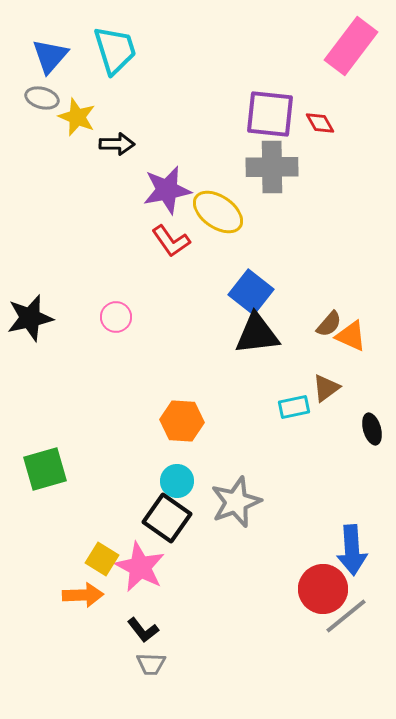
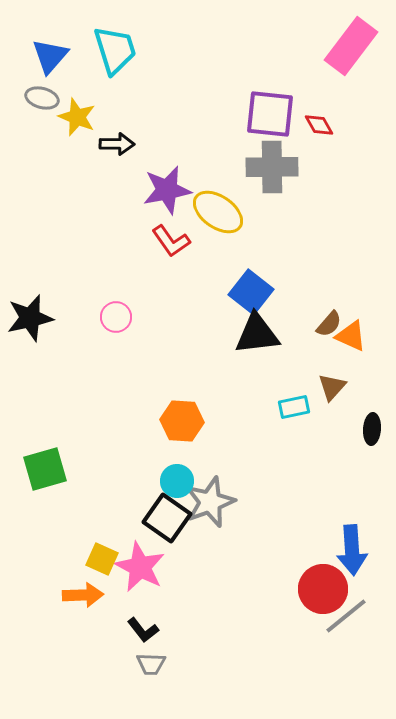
red diamond: moved 1 px left, 2 px down
brown triangle: moved 6 px right, 1 px up; rotated 12 degrees counterclockwise
black ellipse: rotated 20 degrees clockwise
gray star: moved 26 px left
yellow square: rotated 8 degrees counterclockwise
